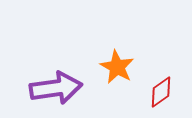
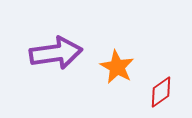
purple arrow: moved 35 px up
